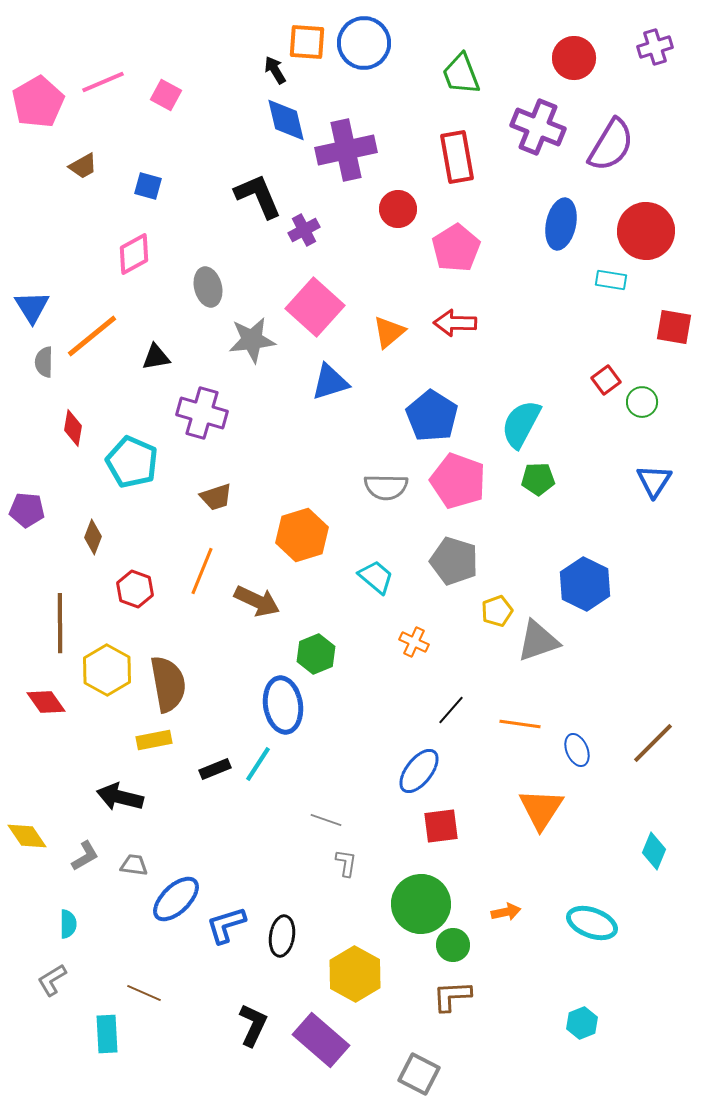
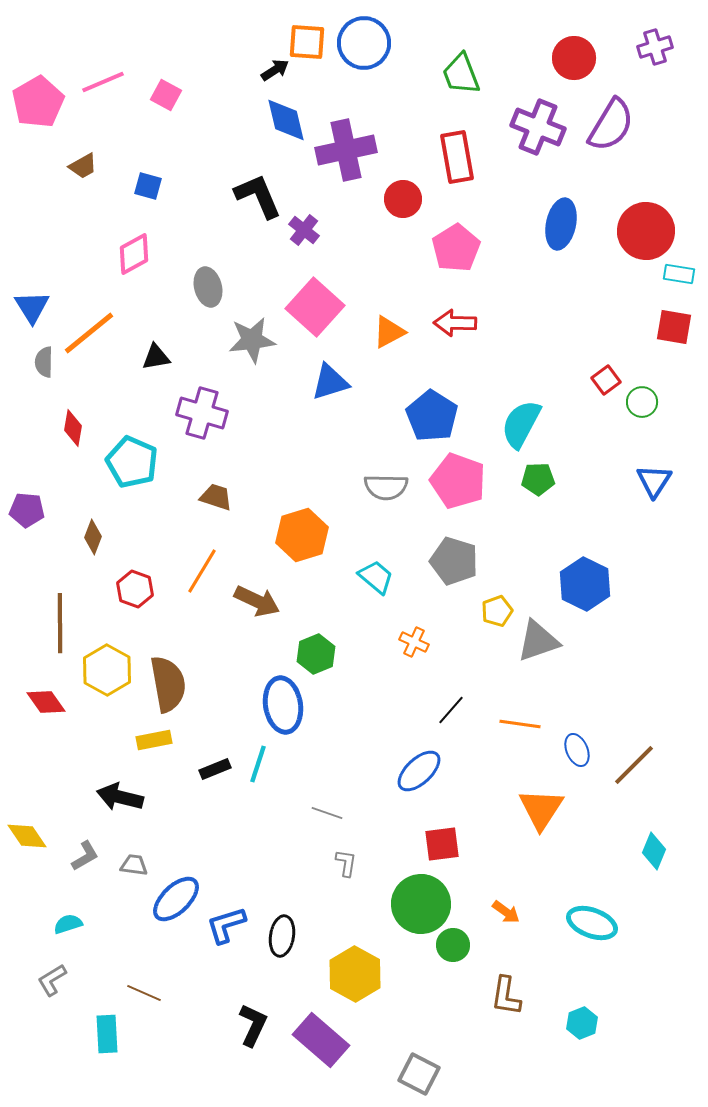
black arrow at (275, 70): rotated 88 degrees clockwise
purple semicircle at (611, 145): moved 20 px up
red circle at (398, 209): moved 5 px right, 10 px up
purple cross at (304, 230): rotated 24 degrees counterclockwise
cyan rectangle at (611, 280): moved 68 px right, 6 px up
orange triangle at (389, 332): rotated 12 degrees clockwise
orange line at (92, 336): moved 3 px left, 3 px up
brown trapezoid at (216, 497): rotated 144 degrees counterclockwise
orange line at (202, 571): rotated 9 degrees clockwise
brown line at (653, 743): moved 19 px left, 22 px down
cyan line at (258, 764): rotated 15 degrees counterclockwise
blue ellipse at (419, 771): rotated 9 degrees clockwise
gray line at (326, 820): moved 1 px right, 7 px up
red square at (441, 826): moved 1 px right, 18 px down
orange arrow at (506, 912): rotated 48 degrees clockwise
cyan semicircle at (68, 924): rotated 108 degrees counterclockwise
brown L-shape at (452, 996): moved 54 px right; rotated 78 degrees counterclockwise
